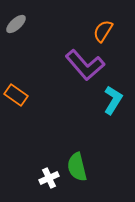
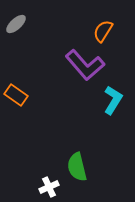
white cross: moved 9 px down
